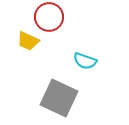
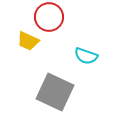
cyan semicircle: moved 1 px right, 5 px up
gray square: moved 4 px left, 6 px up
